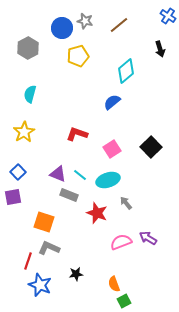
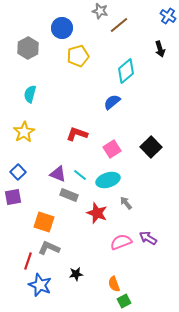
gray star: moved 15 px right, 10 px up
